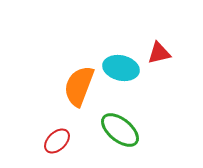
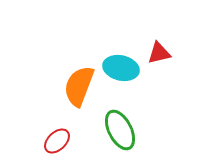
green ellipse: rotated 24 degrees clockwise
